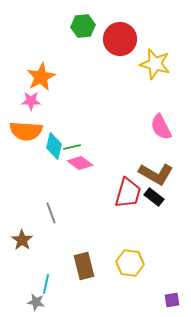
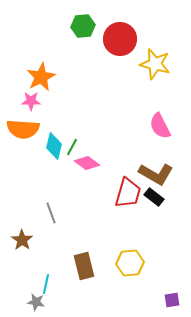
pink semicircle: moved 1 px left, 1 px up
orange semicircle: moved 3 px left, 2 px up
green line: rotated 48 degrees counterclockwise
pink diamond: moved 7 px right
yellow hexagon: rotated 12 degrees counterclockwise
